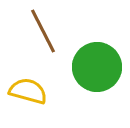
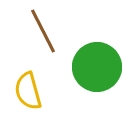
yellow semicircle: rotated 120 degrees counterclockwise
